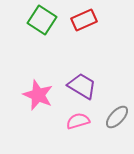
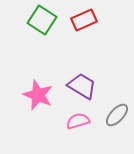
gray ellipse: moved 2 px up
